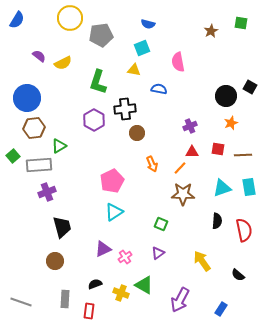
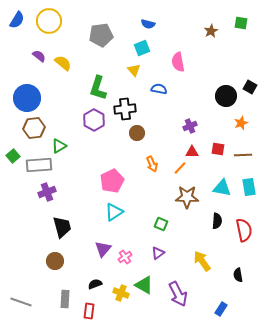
yellow circle at (70, 18): moved 21 px left, 3 px down
yellow semicircle at (63, 63): rotated 114 degrees counterclockwise
yellow triangle at (134, 70): rotated 40 degrees clockwise
green L-shape at (98, 82): moved 6 px down
orange star at (231, 123): moved 10 px right
cyan triangle at (222, 188): rotated 30 degrees clockwise
brown star at (183, 194): moved 4 px right, 3 px down
purple triangle at (103, 249): rotated 24 degrees counterclockwise
black semicircle at (238, 275): rotated 40 degrees clockwise
purple arrow at (180, 300): moved 2 px left, 6 px up; rotated 55 degrees counterclockwise
